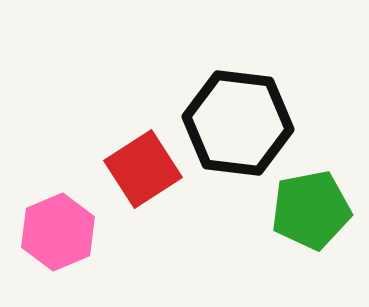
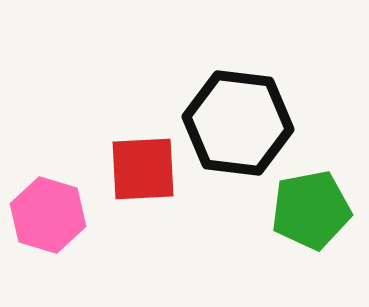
red square: rotated 30 degrees clockwise
pink hexagon: moved 10 px left, 17 px up; rotated 20 degrees counterclockwise
